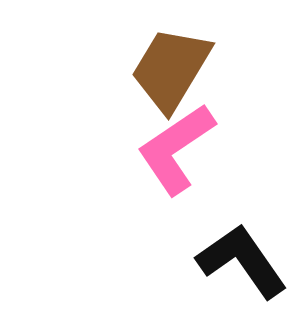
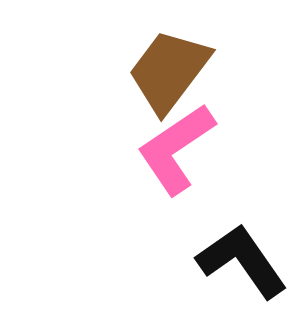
brown trapezoid: moved 2 px left, 2 px down; rotated 6 degrees clockwise
